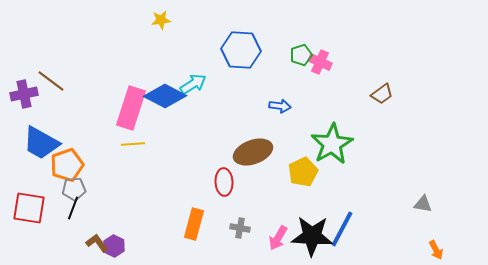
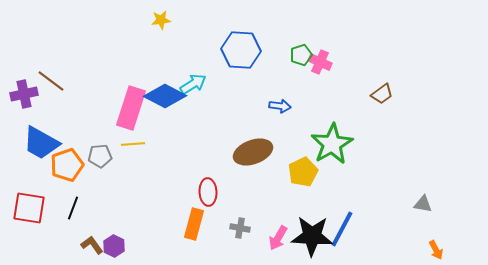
red ellipse: moved 16 px left, 10 px down
gray pentagon: moved 26 px right, 33 px up
brown L-shape: moved 5 px left, 2 px down
